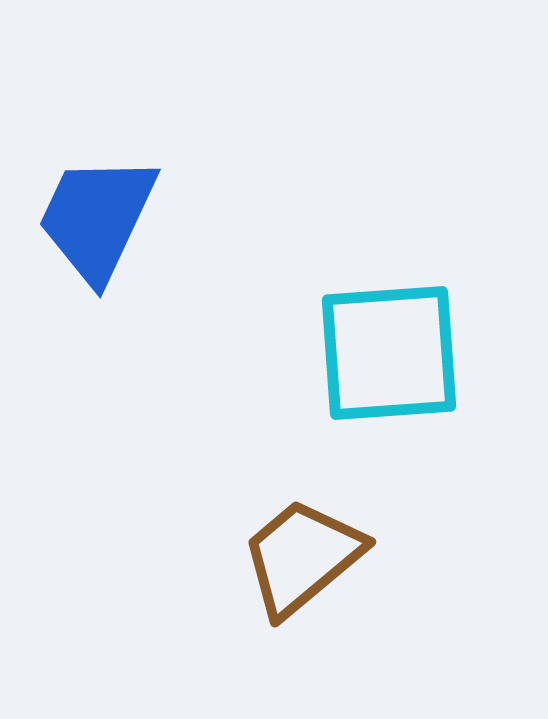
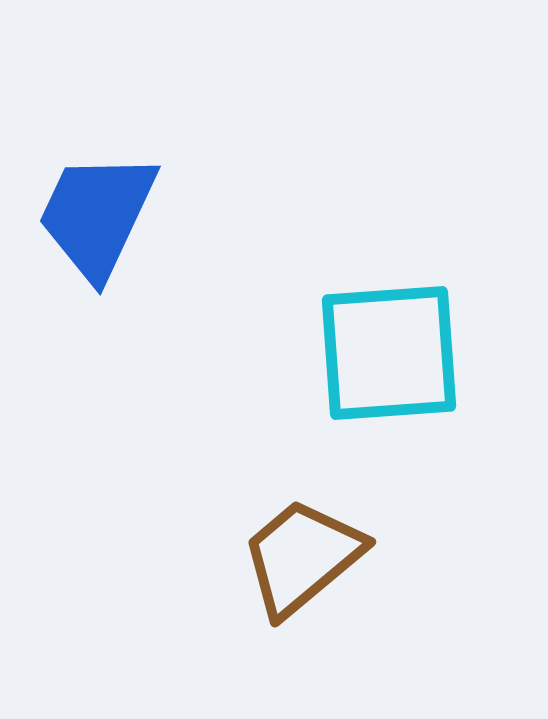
blue trapezoid: moved 3 px up
